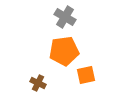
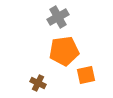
gray cross: moved 7 px left; rotated 30 degrees clockwise
